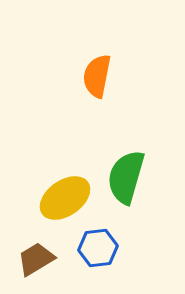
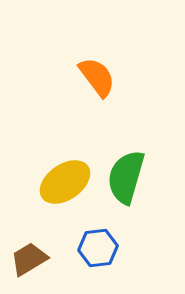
orange semicircle: moved 1 px down; rotated 132 degrees clockwise
yellow ellipse: moved 16 px up
brown trapezoid: moved 7 px left
